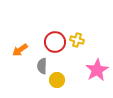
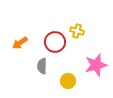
yellow cross: moved 9 px up
orange arrow: moved 7 px up
pink star: moved 1 px left, 5 px up; rotated 15 degrees clockwise
yellow circle: moved 11 px right, 1 px down
